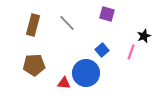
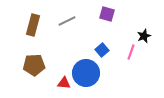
gray line: moved 2 px up; rotated 72 degrees counterclockwise
